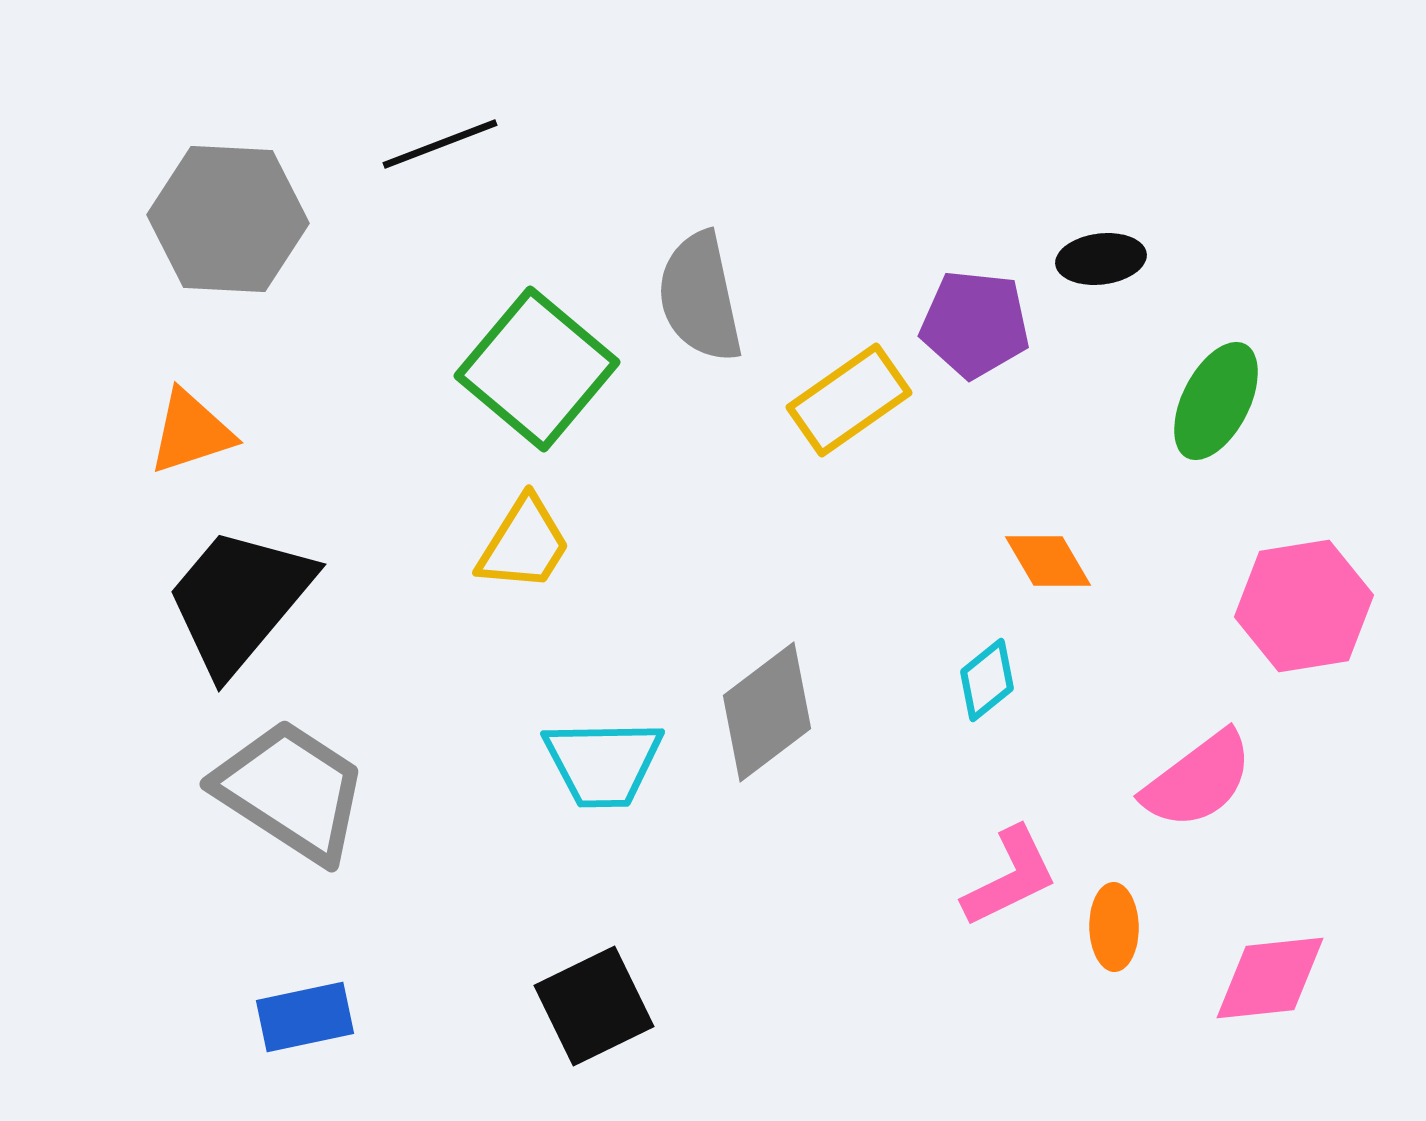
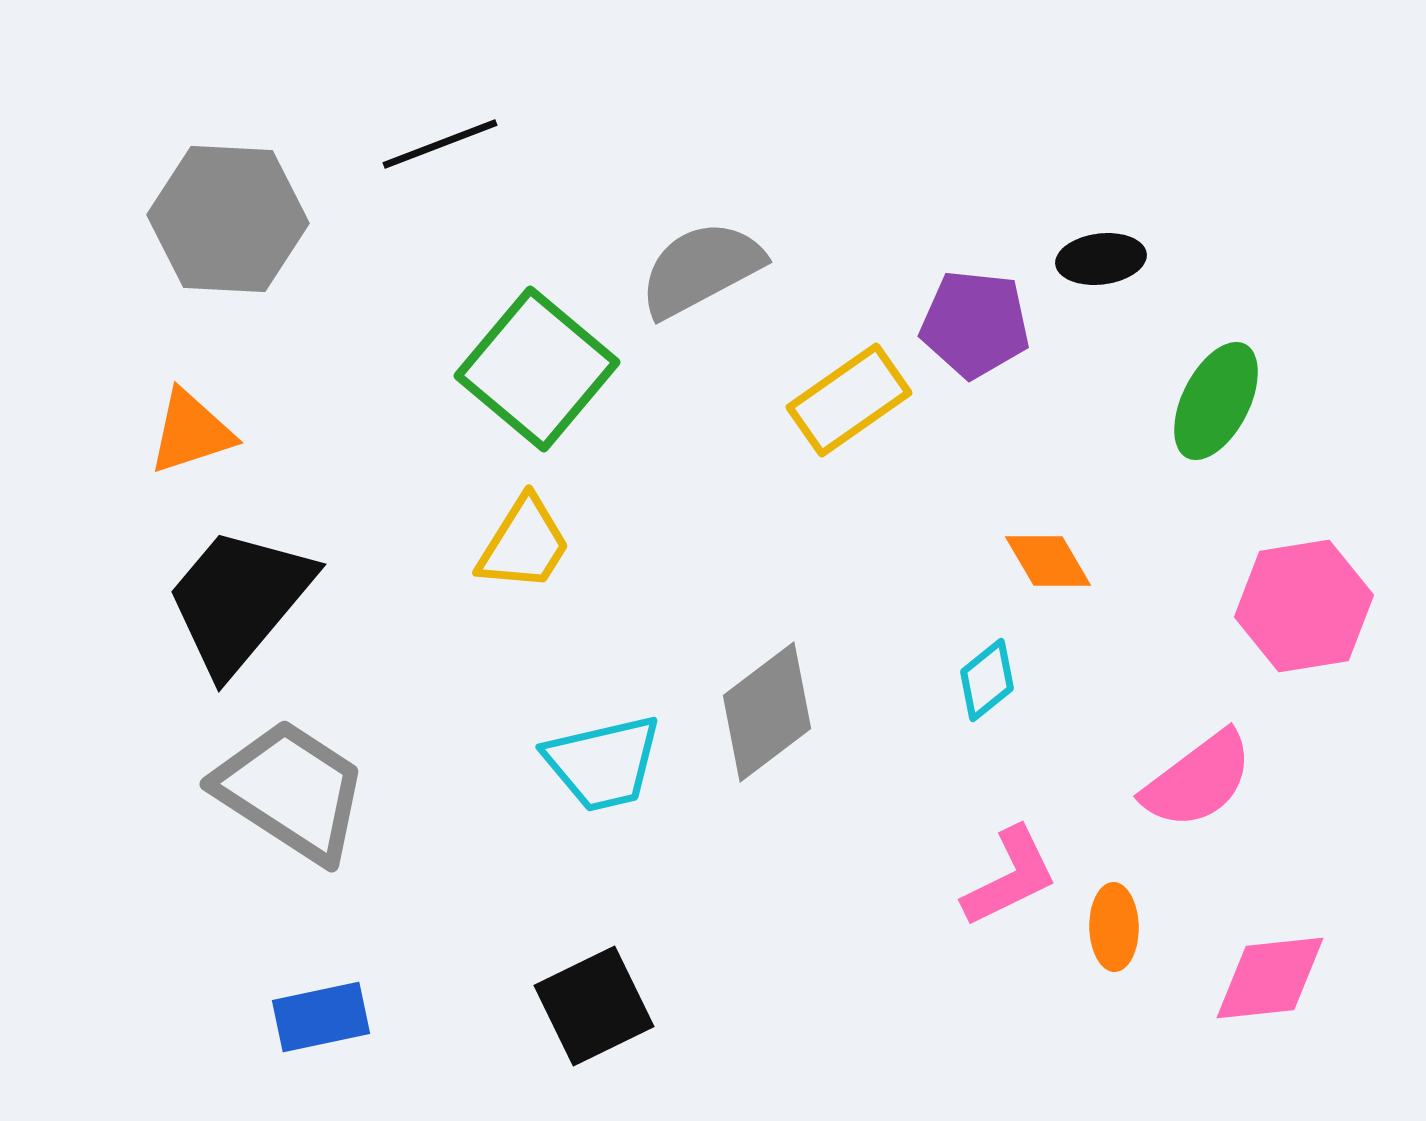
gray semicircle: moved 1 px right, 28 px up; rotated 74 degrees clockwise
cyan trapezoid: rotated 12 degrees counterclockwise
blue rectangle: moved 16 px right
